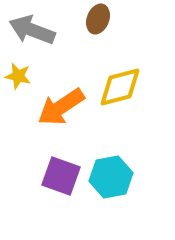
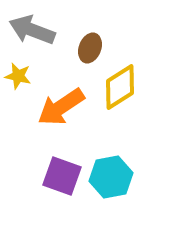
brown ellipse: moved 8 px left, 29 px down
yellow diamond: rotated 18 degrees counterclockwise
purple square: moved 1 px right
